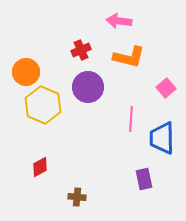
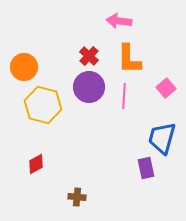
red cross: moved 8 px right, 6 px down; rotated 24 degrees counterclockwise
orange L-shape: moved 2 px down; rotated 76 degrees clockwise
orange circle: moved 2 px left, 5 px up
purple circle: moved 1 px right
yellow hexagon: rotated 9 degrees counterclockwise
pink line: moved 7 px left, 23 px up
blue trapezoid: rotated 16 degrees clockwise
red diamond: moved 4 px left, 3 px up
purple rectangle: moved 2 px right, 11 px up
